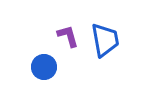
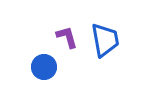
purple L-shape: moved 1 px left, 1 px down
